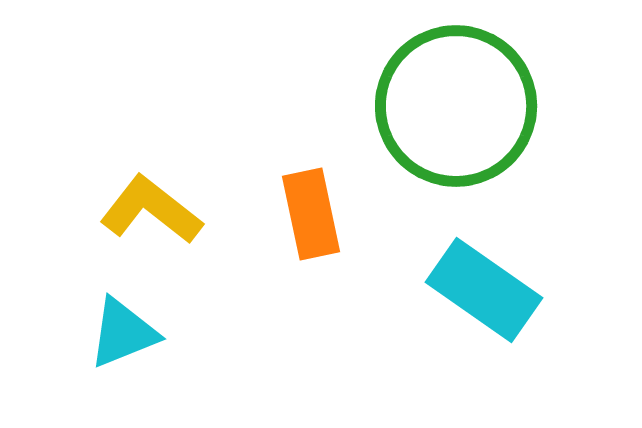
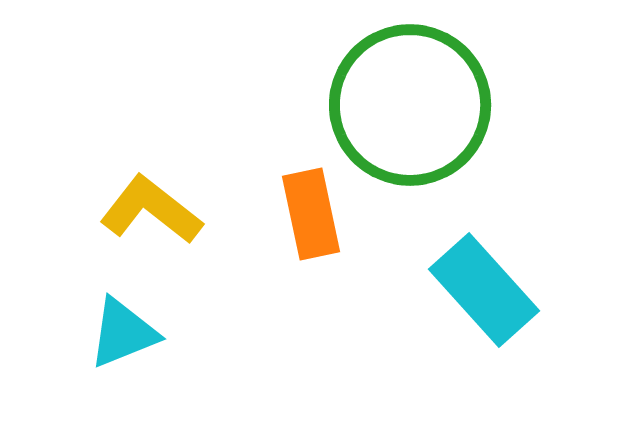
green circle: moved 46 px left, 1 px up
cyan rectangle: rotated 13 degrees clockwise
